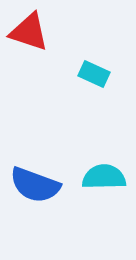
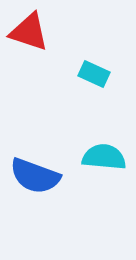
cyan semicircle: moved 20 px up; rotated 6 degrees clockwise
blue semicircle: moved 9 px up
